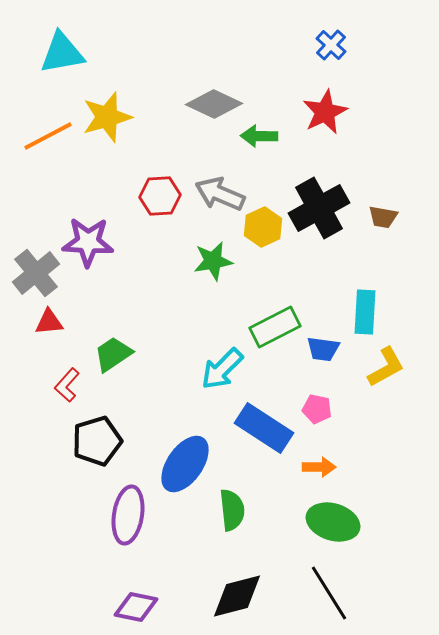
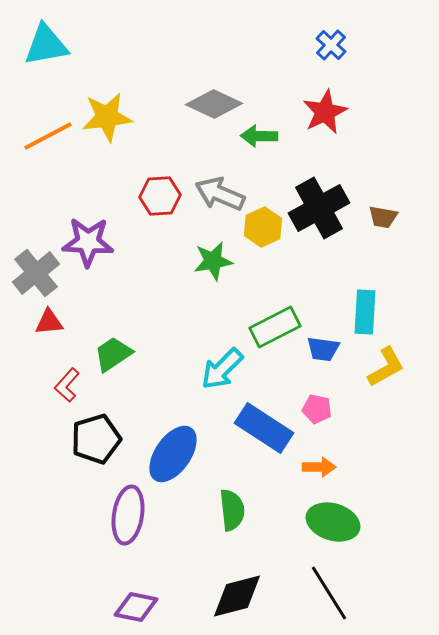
cyan triangle: moved 16 px left, 8 px up
yellow star: rotated 9 degrees clockwise
black pentagon: moved 1 px left, 2 px up
blue ellipse: moved 12 px left, 10 px up
